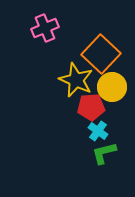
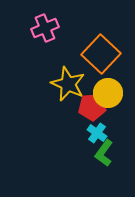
yellow star: moved 8 px left, 4 px down
yellow circle: moved 4 px left, 6 px down
red pentagon: moved 1 px right
cyan cross: moved 1 px left, 2 px down
green L-shape: rotated 40 degrees counterclockwise
